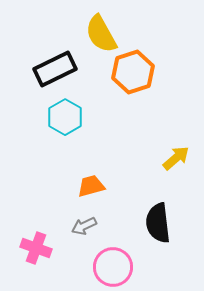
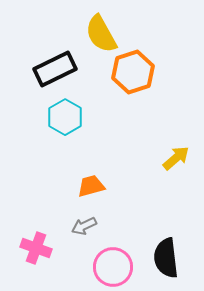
black semicircle: moved 8 px right, 35 px down
